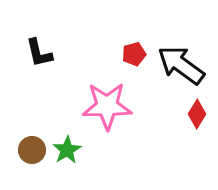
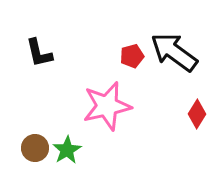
red pentagon: moved 2 px left, 2 px down
black arrow: moved 7 px left, 13 px up
pink star: rotated 12 degrees counterclockwise
brown circle: moved 3 px right, 2 px up
